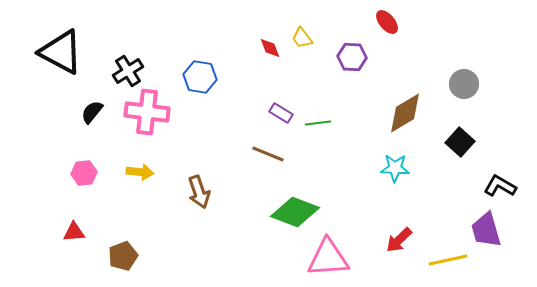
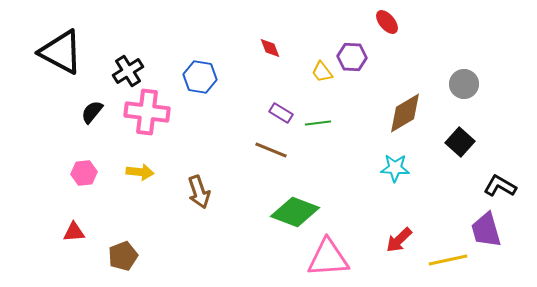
yellow trapezoid: moved 20 px right, 34 px down
brown line: moved 3 px right, 4 px up
